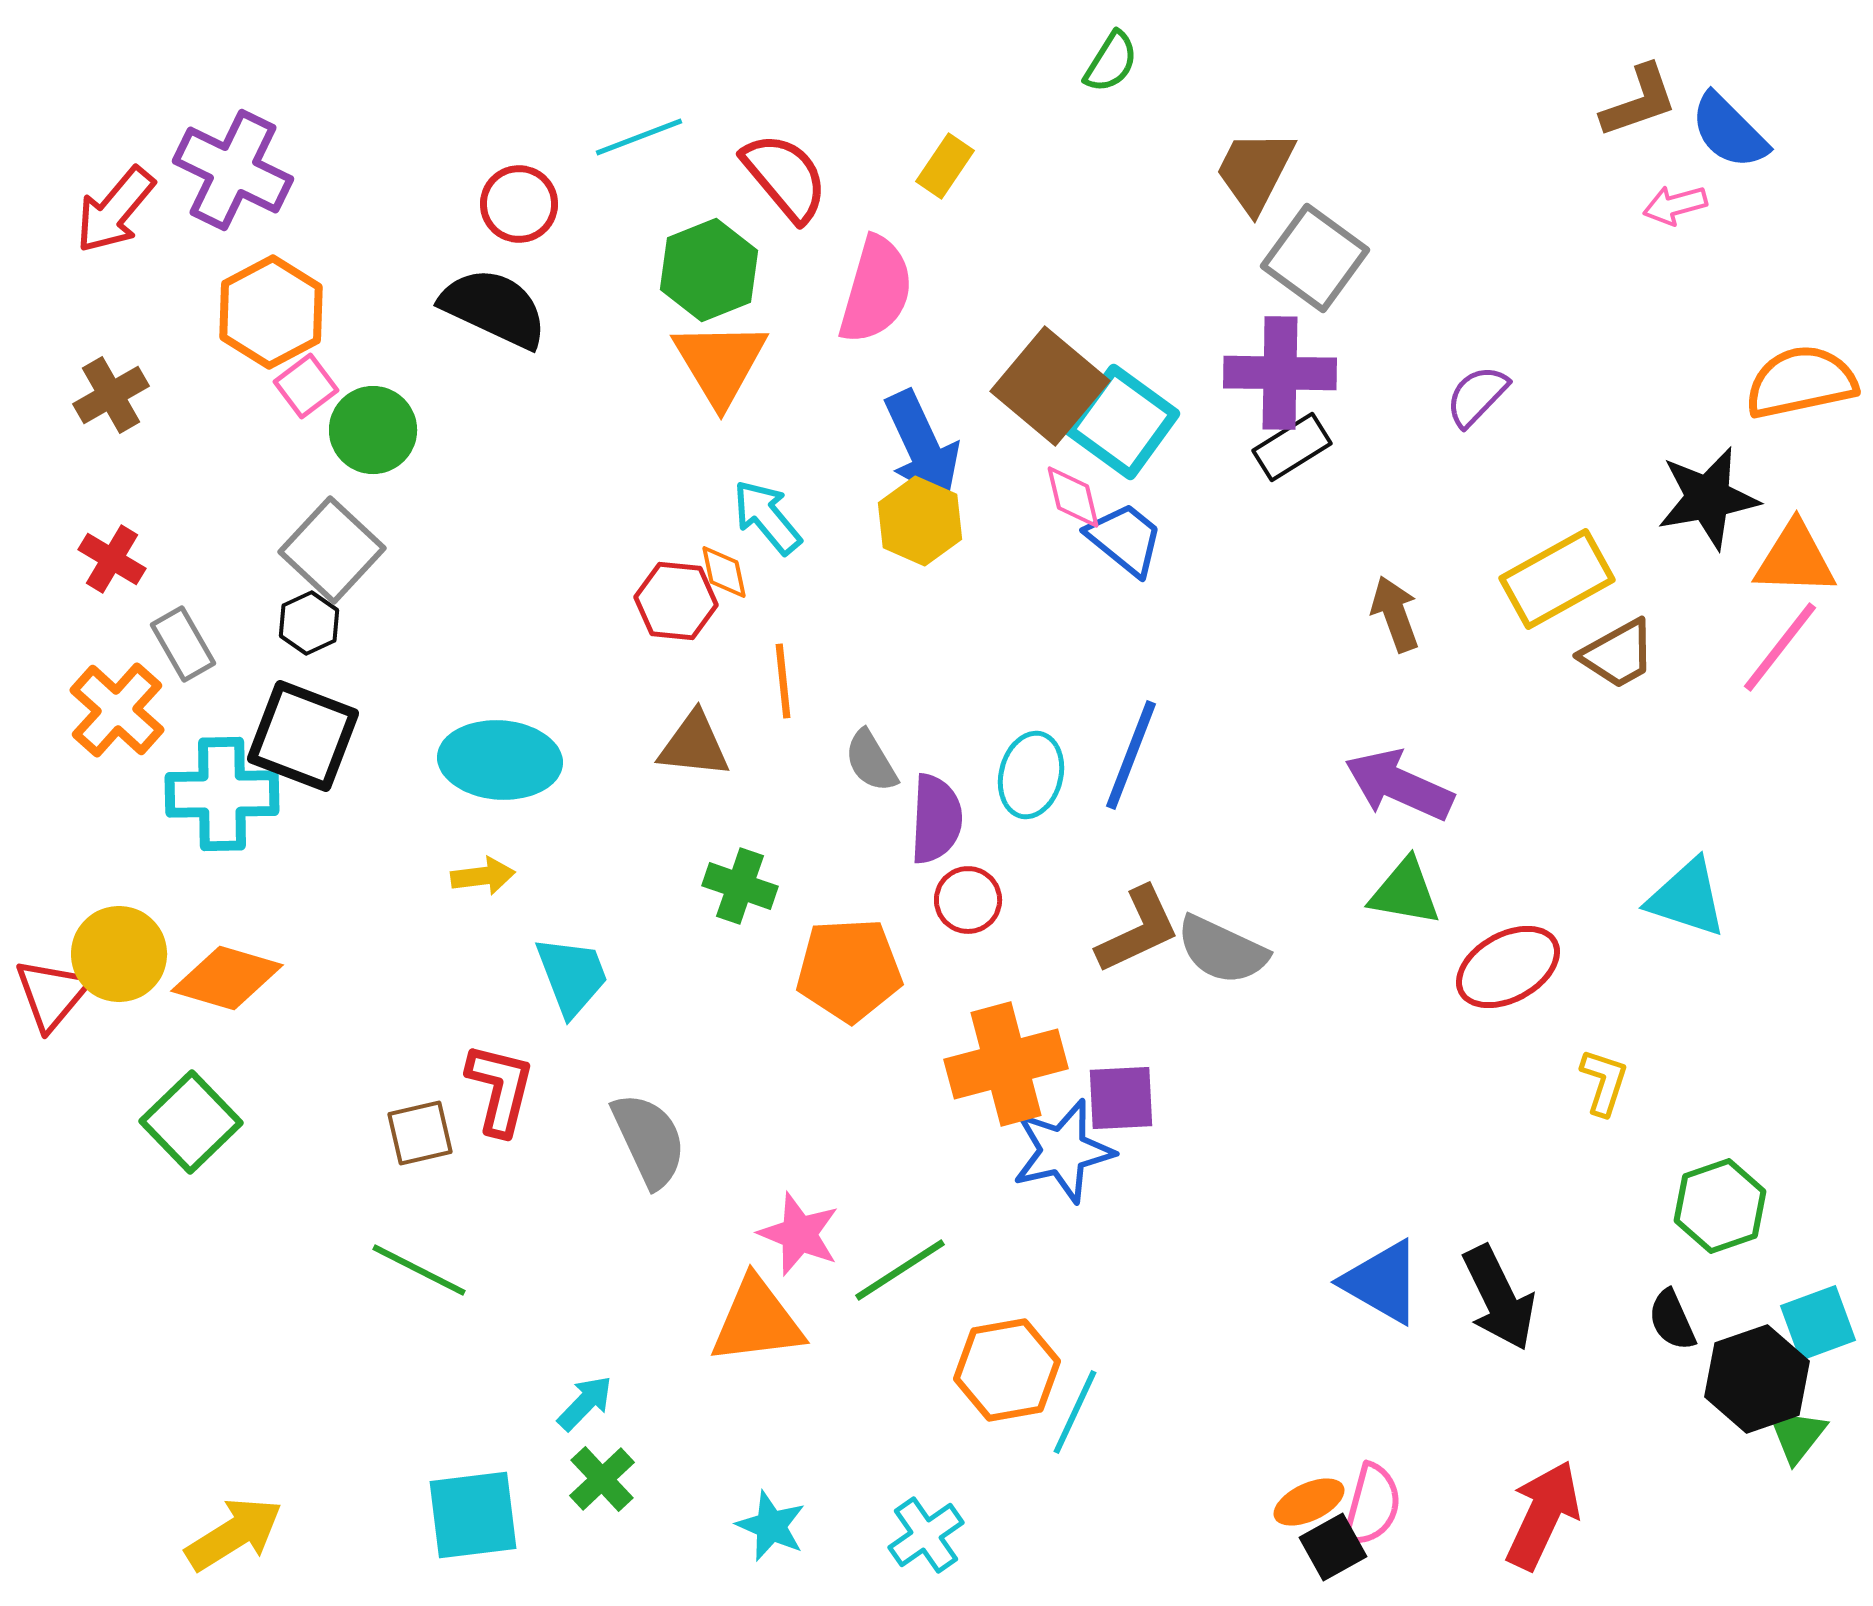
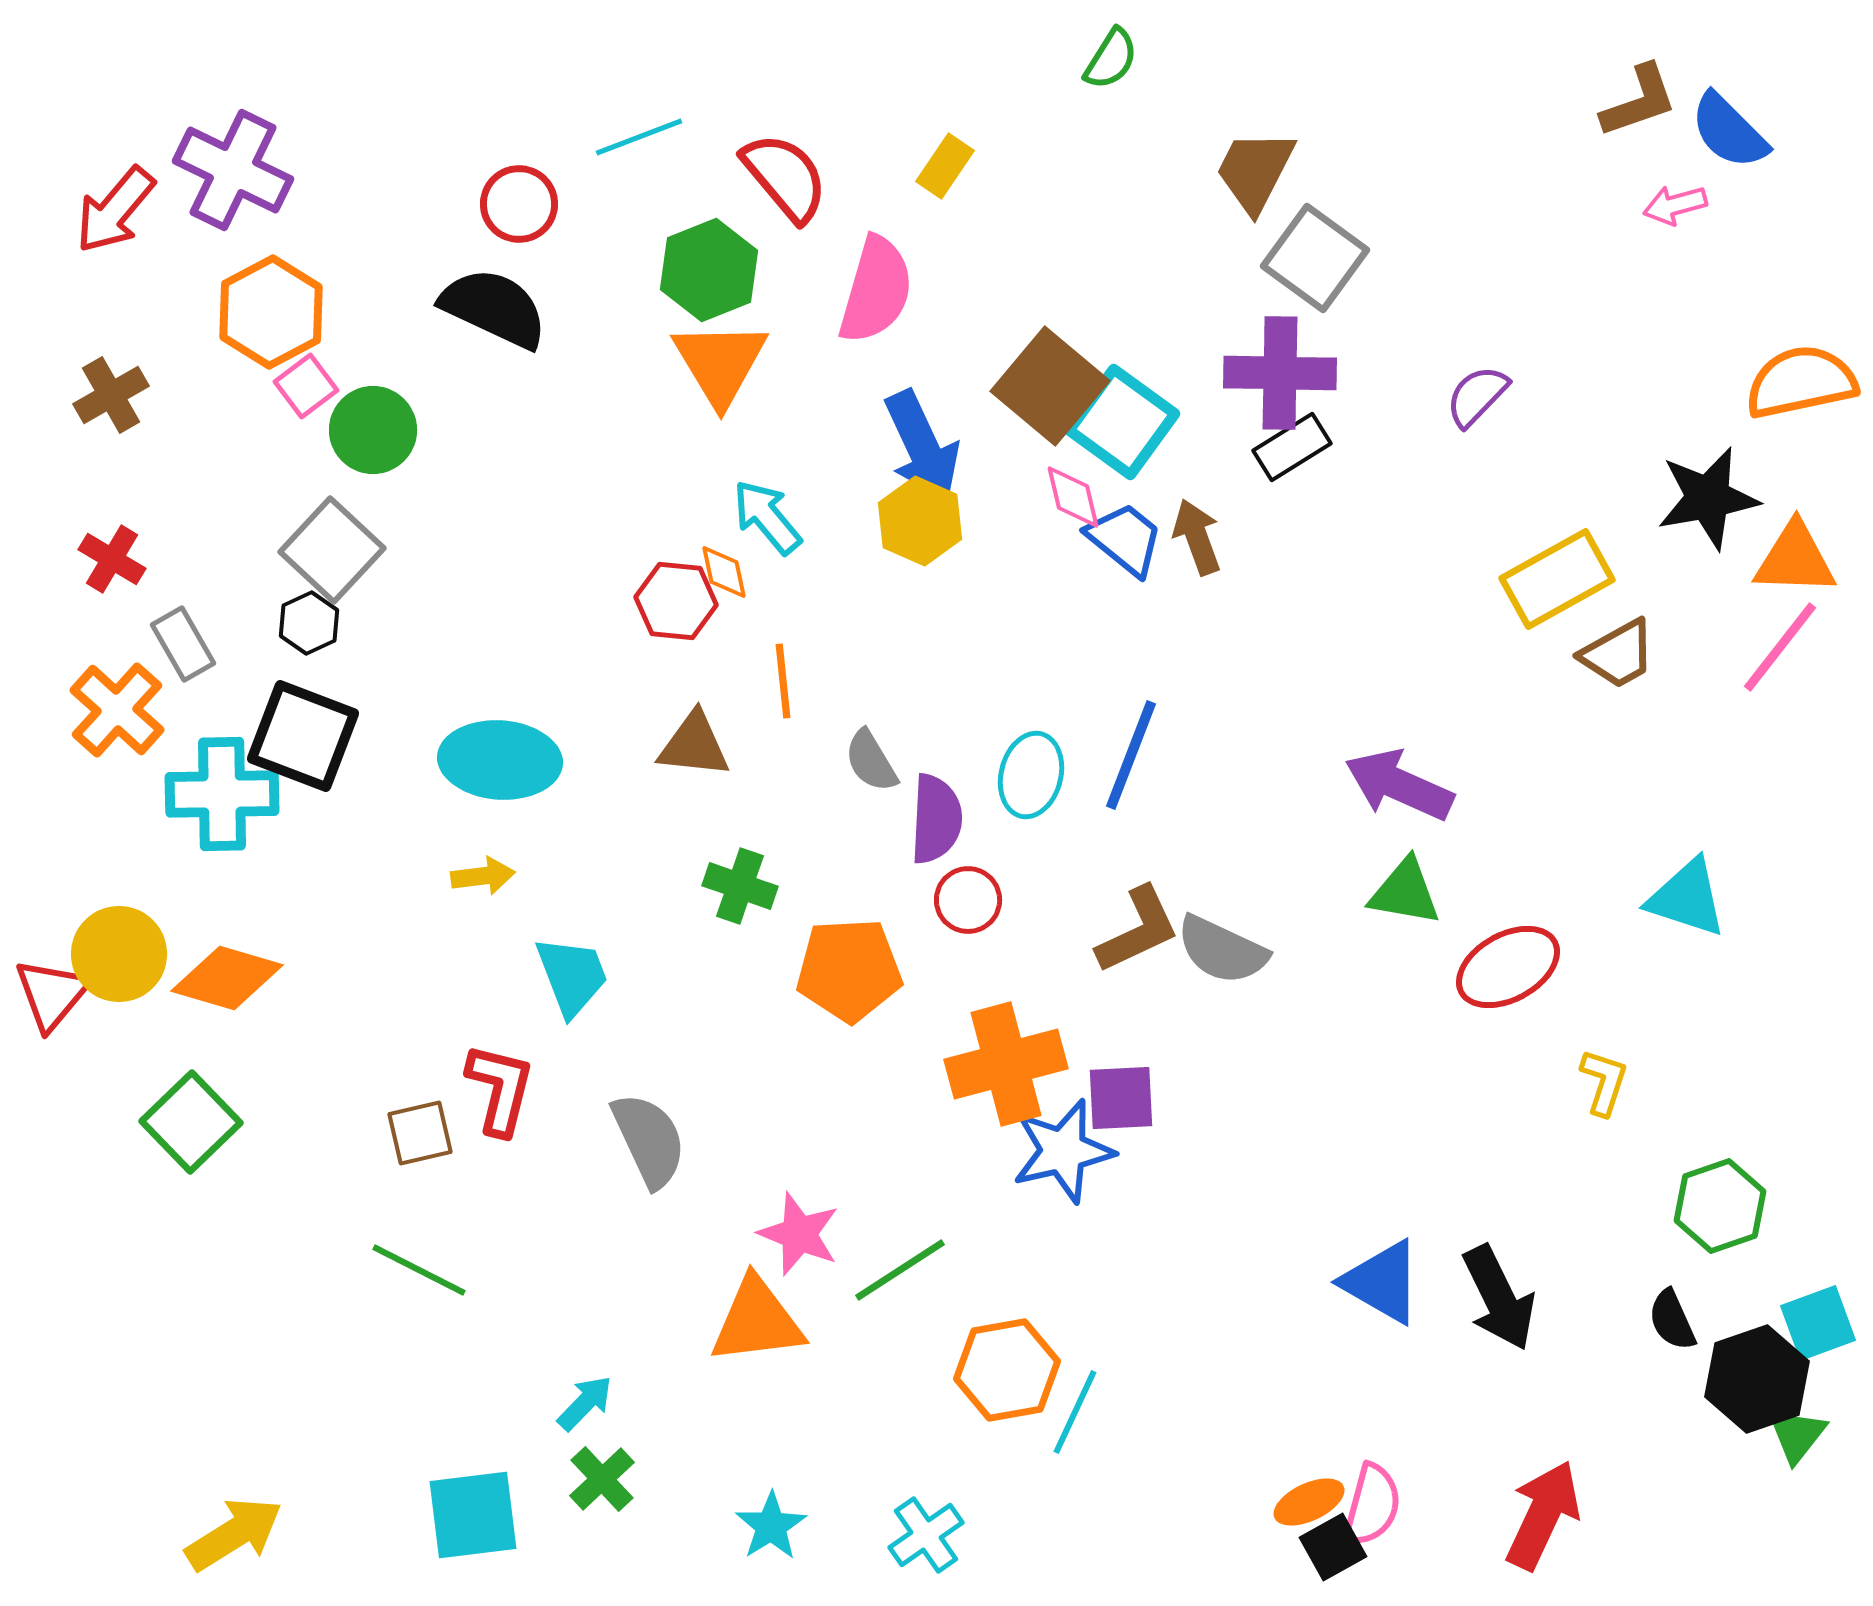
green semicircle at (1111, 62): moved 3 px up
brown arrow at (1395, 614): moved 198 px left, 77 px up
cyan star at (771, 1526): rotated 16 degrees clockwise
